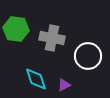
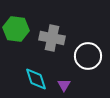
purple triangle: rotated 32 degrees counterclockwise
